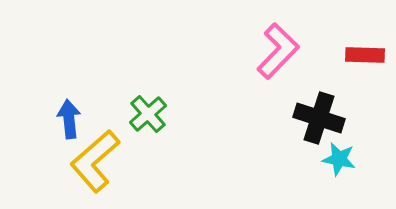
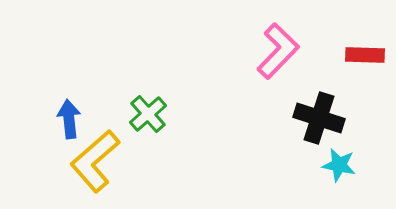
cyan star: moved 6 px down
